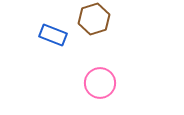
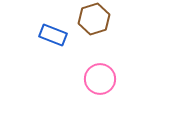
pink circle: moved 4 px up
